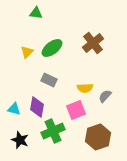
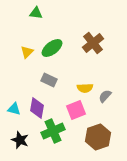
purple diamond: moved 1 px down
